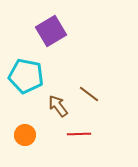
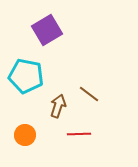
purple square: moved 4 px left, 1 px up
brown arrow: rotated 55 degrees clockwise
